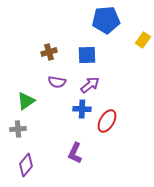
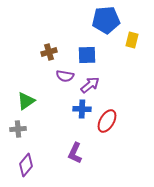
yellow rectangle: moved 11 px left; rotated 21 degrees counterclockwise
purple semicircle: moved 8 px right, 6 px up
